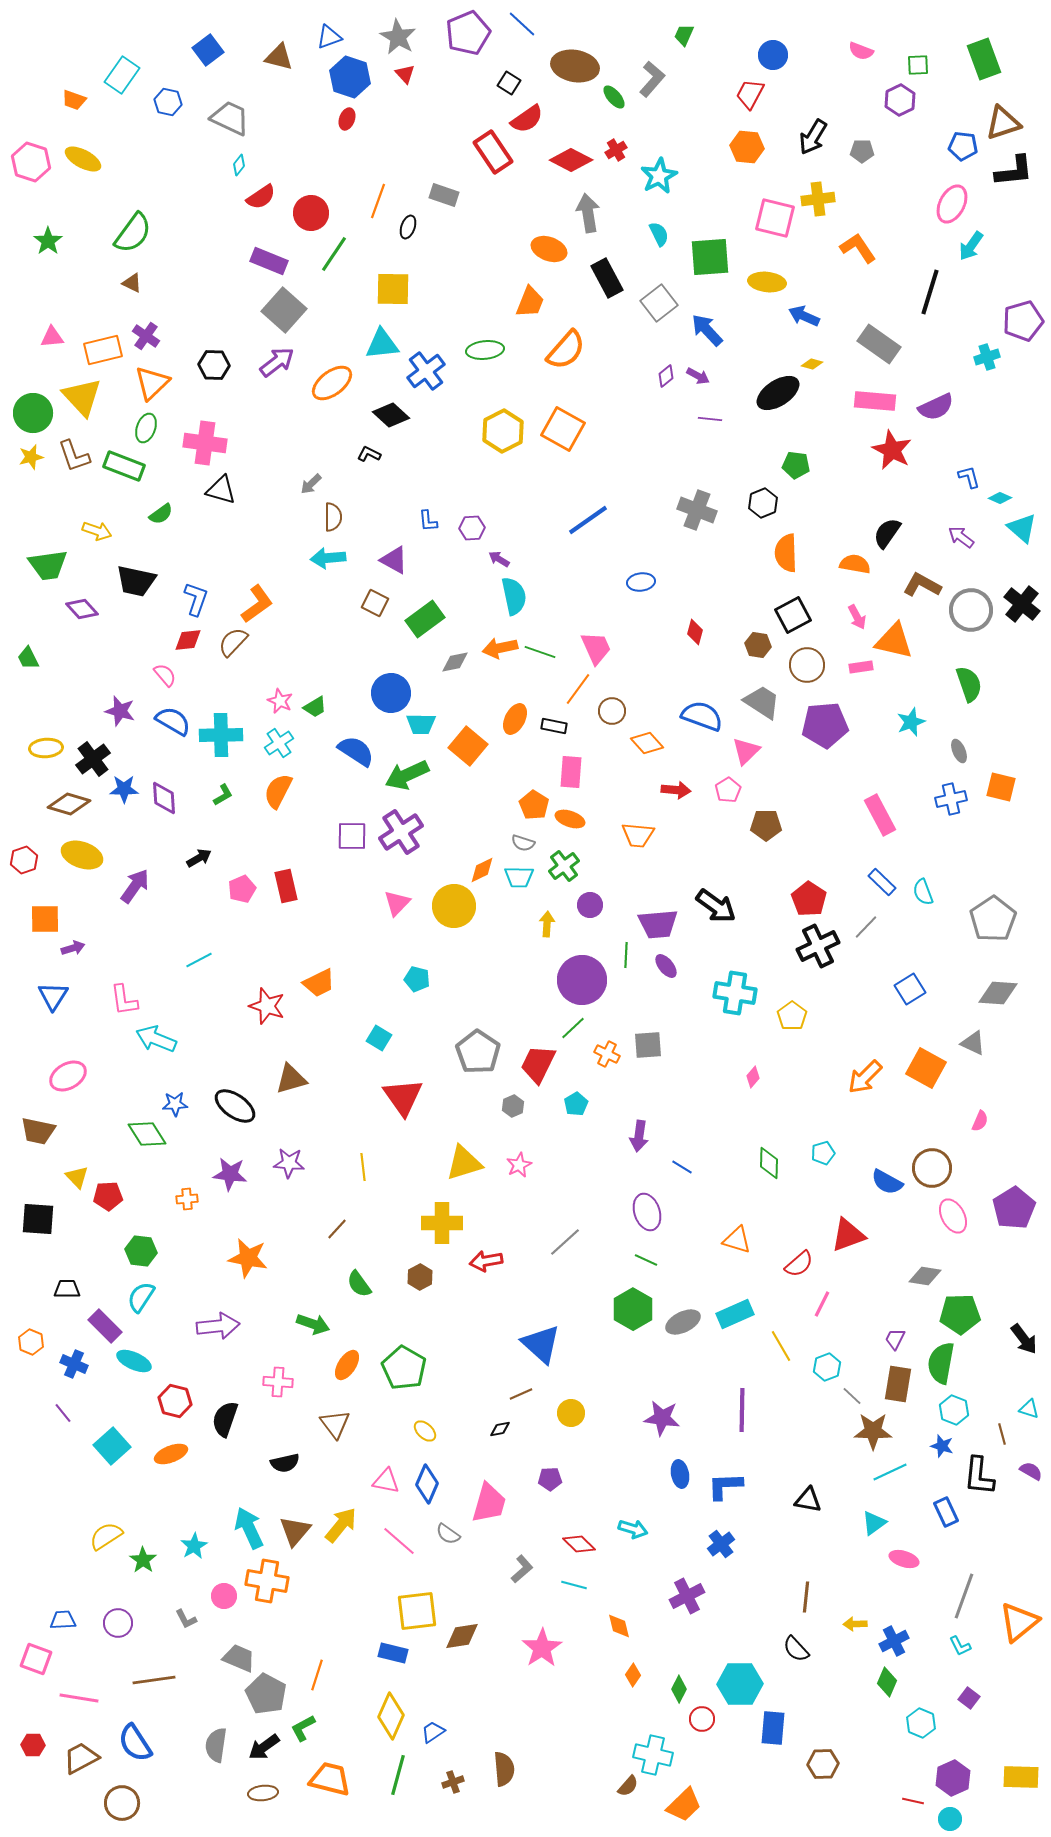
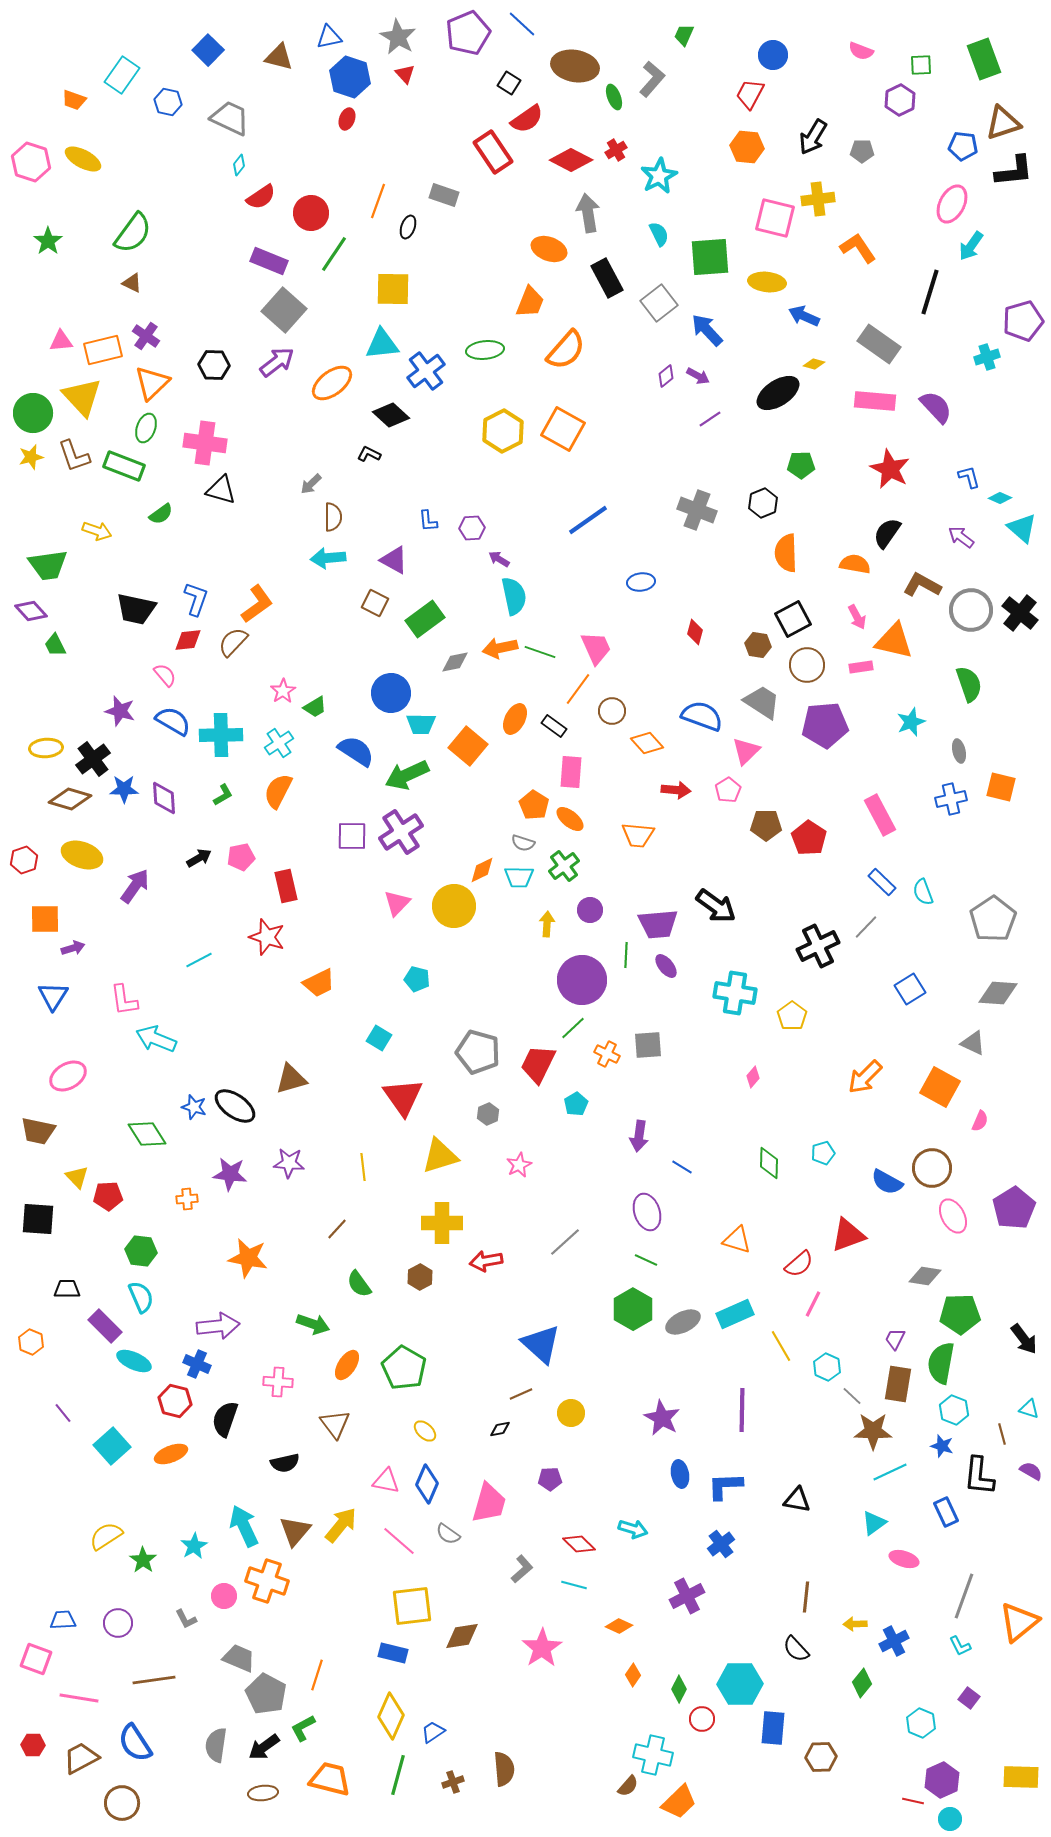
blue triangle at (329, 37): rotated 8 degrees clockwise
blue square at (208, 50): rotated 8 degrees counterclockwise
green square at (918, 65): moved 3 px right
green ellipse at (614, 97): rotated 20 degrees clockwise
pink triangle at (52, 337): moved 9 px right, 4 px down
yellow diamond at (812, 364): moved 2 px right
purple semicircle at (936, 407): rotated 108 degrees counterclockwise
purple line at (710, 419): rotated 40 degrees counterclockwise
red star at (892, 450): moved 2 px left, 19 px down
green pentagon at (796, 465): moved 5 px right; rotated 8 degrees counterclockwise
black trapezoid at (136, 581): moved 28 px down
black cross at (1022, 604): moved 2 px left, 9 px down
purple diamond at (82, 609): moved 51 px left, 2 px down
black square at (793, 615): moved 4 px down
green trapezoid at (28, 658): moved 27 px right, 13 px up
pink star at (280, 701): moved 3 px right, 10 px up; rotated 15 degrees clockwise
black rectangle at (554, 726): rotated 25 degrees clockwise
gray ellipse at (959, 751): rotated 10 degrees clockwise
brown diamond at (69, 804): moved 1 px right, 5 px up
orange ellipse at (570, 819): rotated 20 degrees clockwise
pink pentagon at (242, 889): moved 1 px left, 32 px up; rotated 12 degrees clockwise
red pentagon at (809, 899): moved 61 px up
purple circle at (590, 905): moved 5 px down
red star at (267, 1006): moved 69 px up
gray pentagon at (478, 1052): rotated 18 degrees counterclockwise
orange square at (926, 1068): moved 14 px right, 19 px down
blue star at (175, 1104): moved 19 px right, 3 px down; rotated 20 degrees clockwise
gray hexagon at (513, 1106): moved 25 px left, 8 px down
yellow triangle at (464, 1163): moved 24 px left, 7 px up
cyan semicircle at (141, 1297): rotated 124 degrees clockwise
pink line at (822, 1304): moved 9 px left
blue cross at (74, 1364): moved 123 px right
cyan hexagon at (827, 1367): rotated 16 degrees counterclockwise
purple star at (662, 1418): rotated 21 degrees clockwise
black triangle at (808, 1500): moved 11 px left
cyan arrow at (249, 1528): moved 5 px left, 2 px up
orange cross at (267, 1581): rotated 9 degrees clockwise
yellow square at (417, 1611): moved 5 px left, 5 px up
orange diamond at (619, 1626): rotated 52 degrees counterclockwise
green diamond at (887, 1682): moved 25 px left, 1 px down; rotated 16 degrees clockwise
brown hexagon at (823, 1764): moved 2 px left, 7 px up
purple hexagon at (953, 1778): moved 11 px left, 2 px down
orange trapezoid at (684, 1805): moved 5 px left, 3 px up
